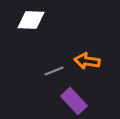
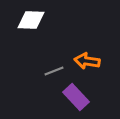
purple rectangle: moved 2 px right, 4 px up
